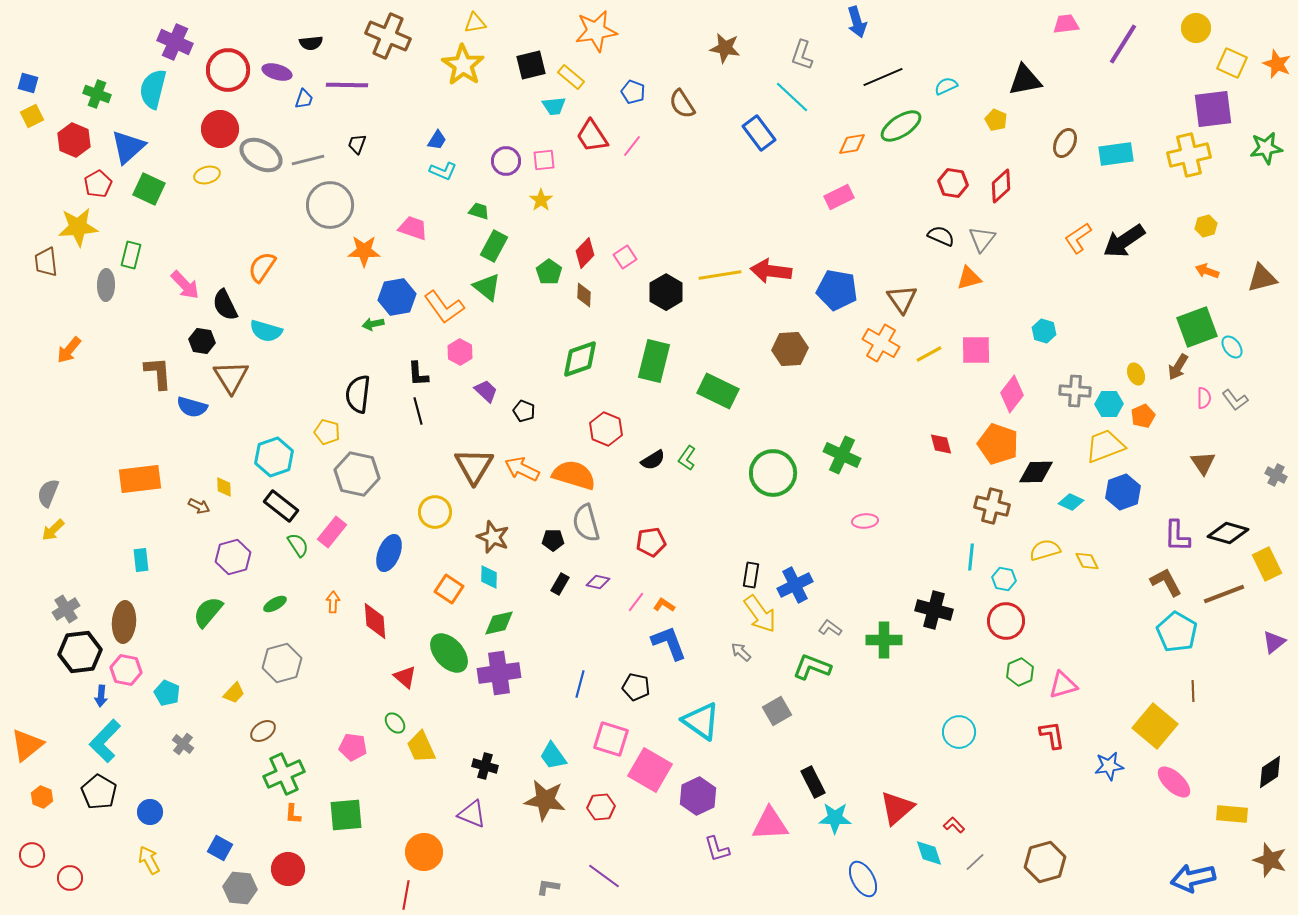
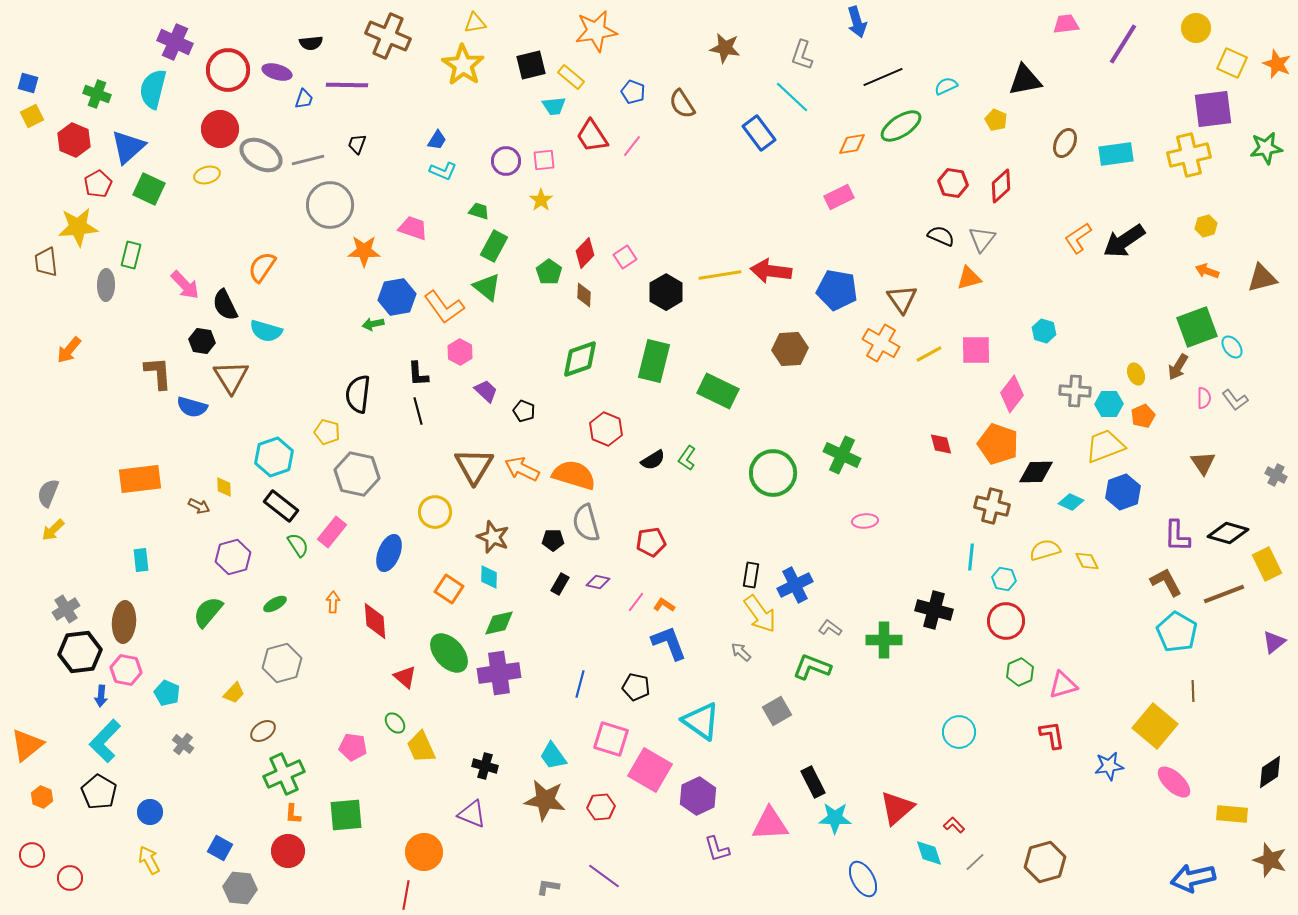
red circle at (288, 869): moved 18 px up
